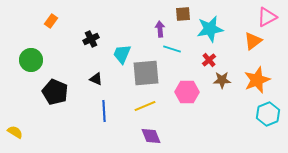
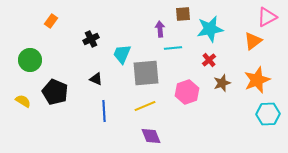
cyan line: moved 1 px right, 1 px up; rotated 24 degrees counterclockwise
green circle: moved 1 px left
brown star: moved 3 px down; rotated 18 degrees counterclockwise
pink hexagon: rotated 20 degrees counterclockwise
cyan hexagon: rotated 20 degrees clockwise
yellow semicircle: moved 8 px right, 31 px up
